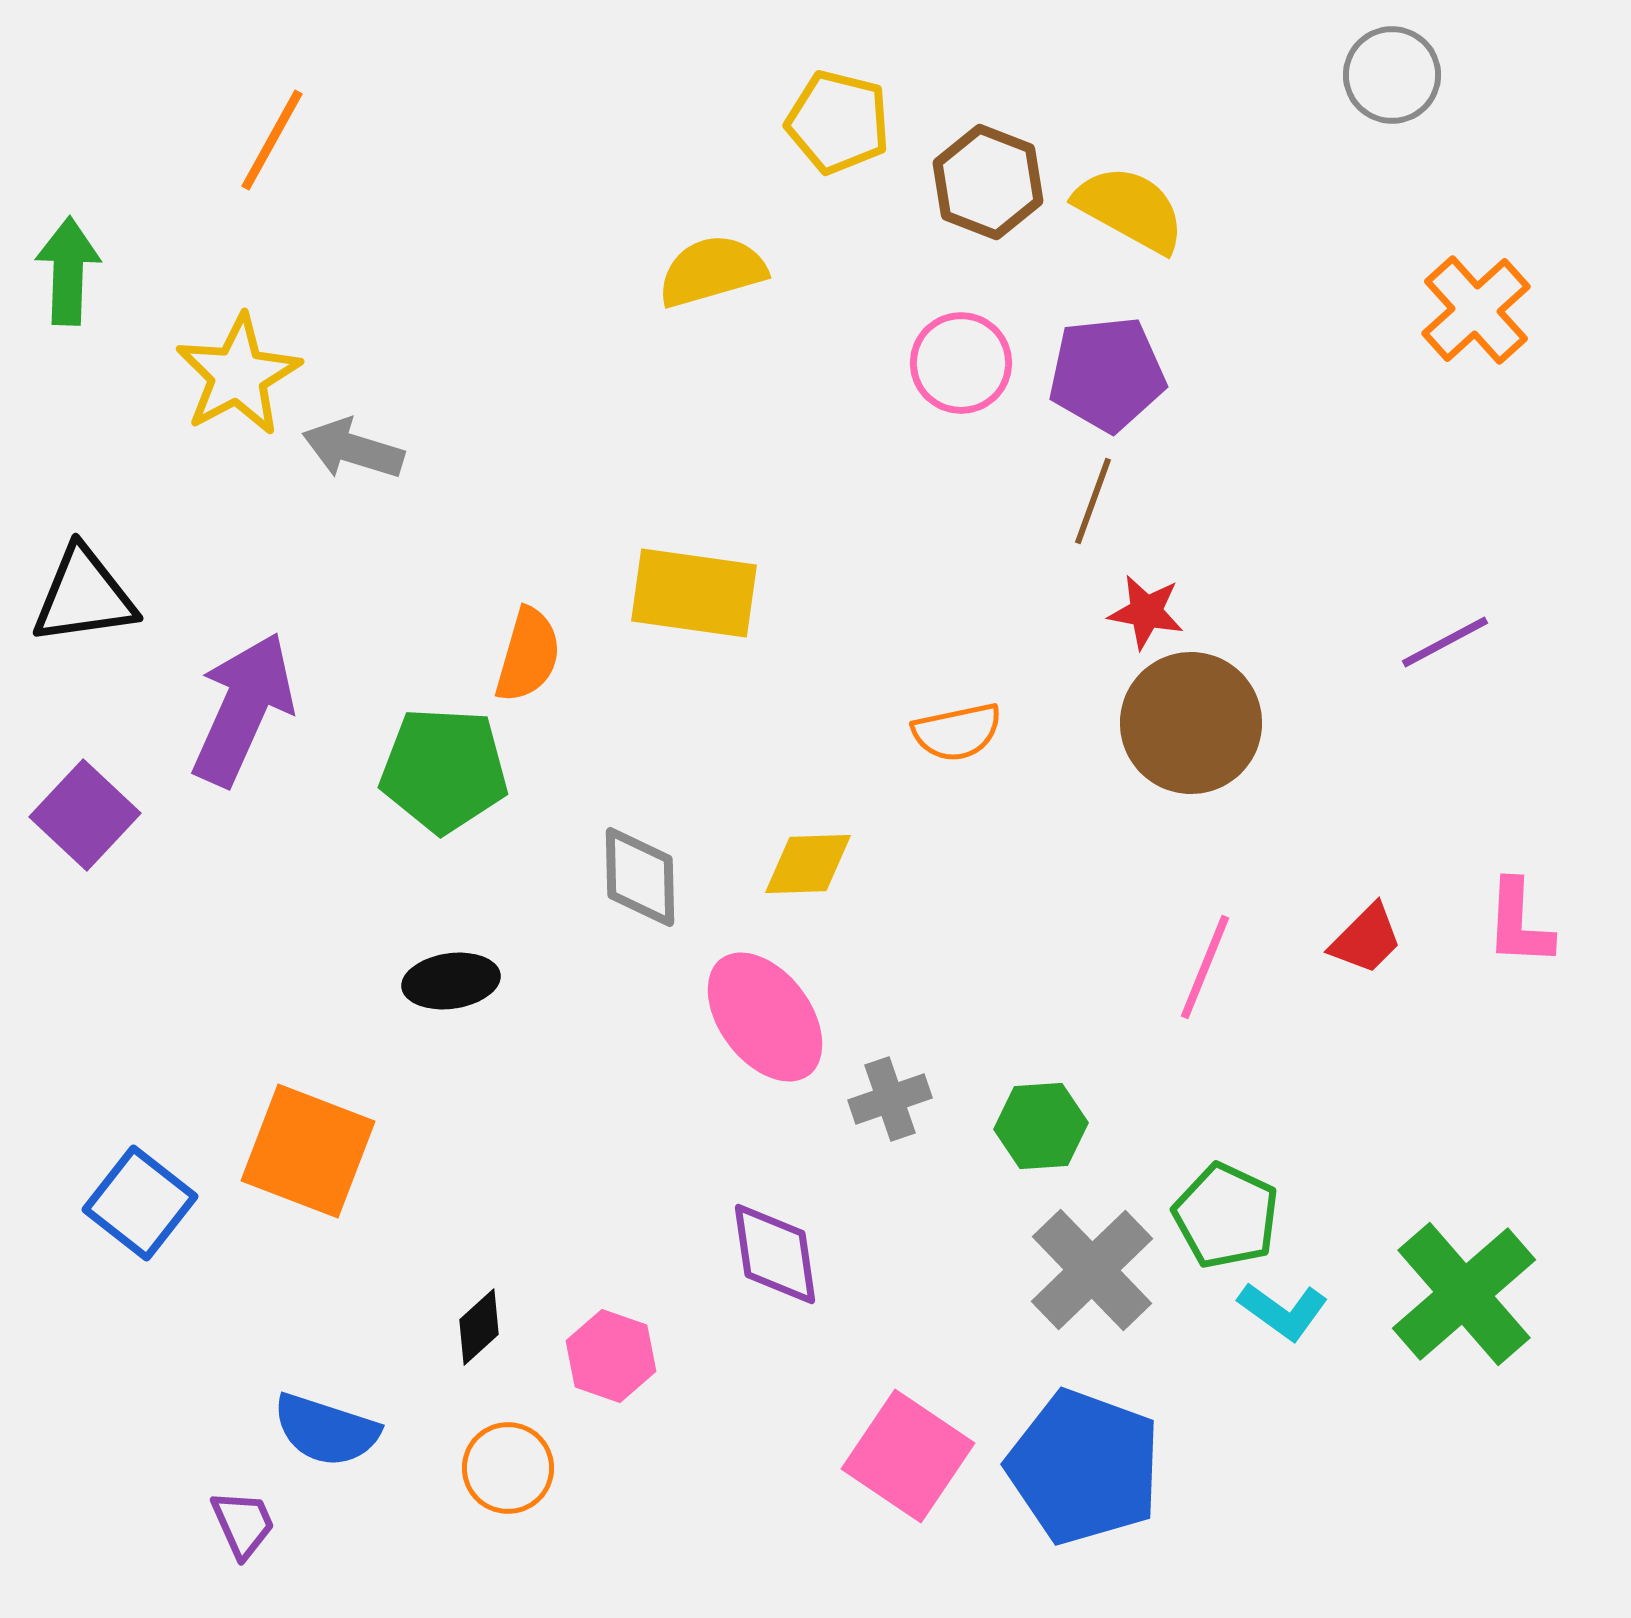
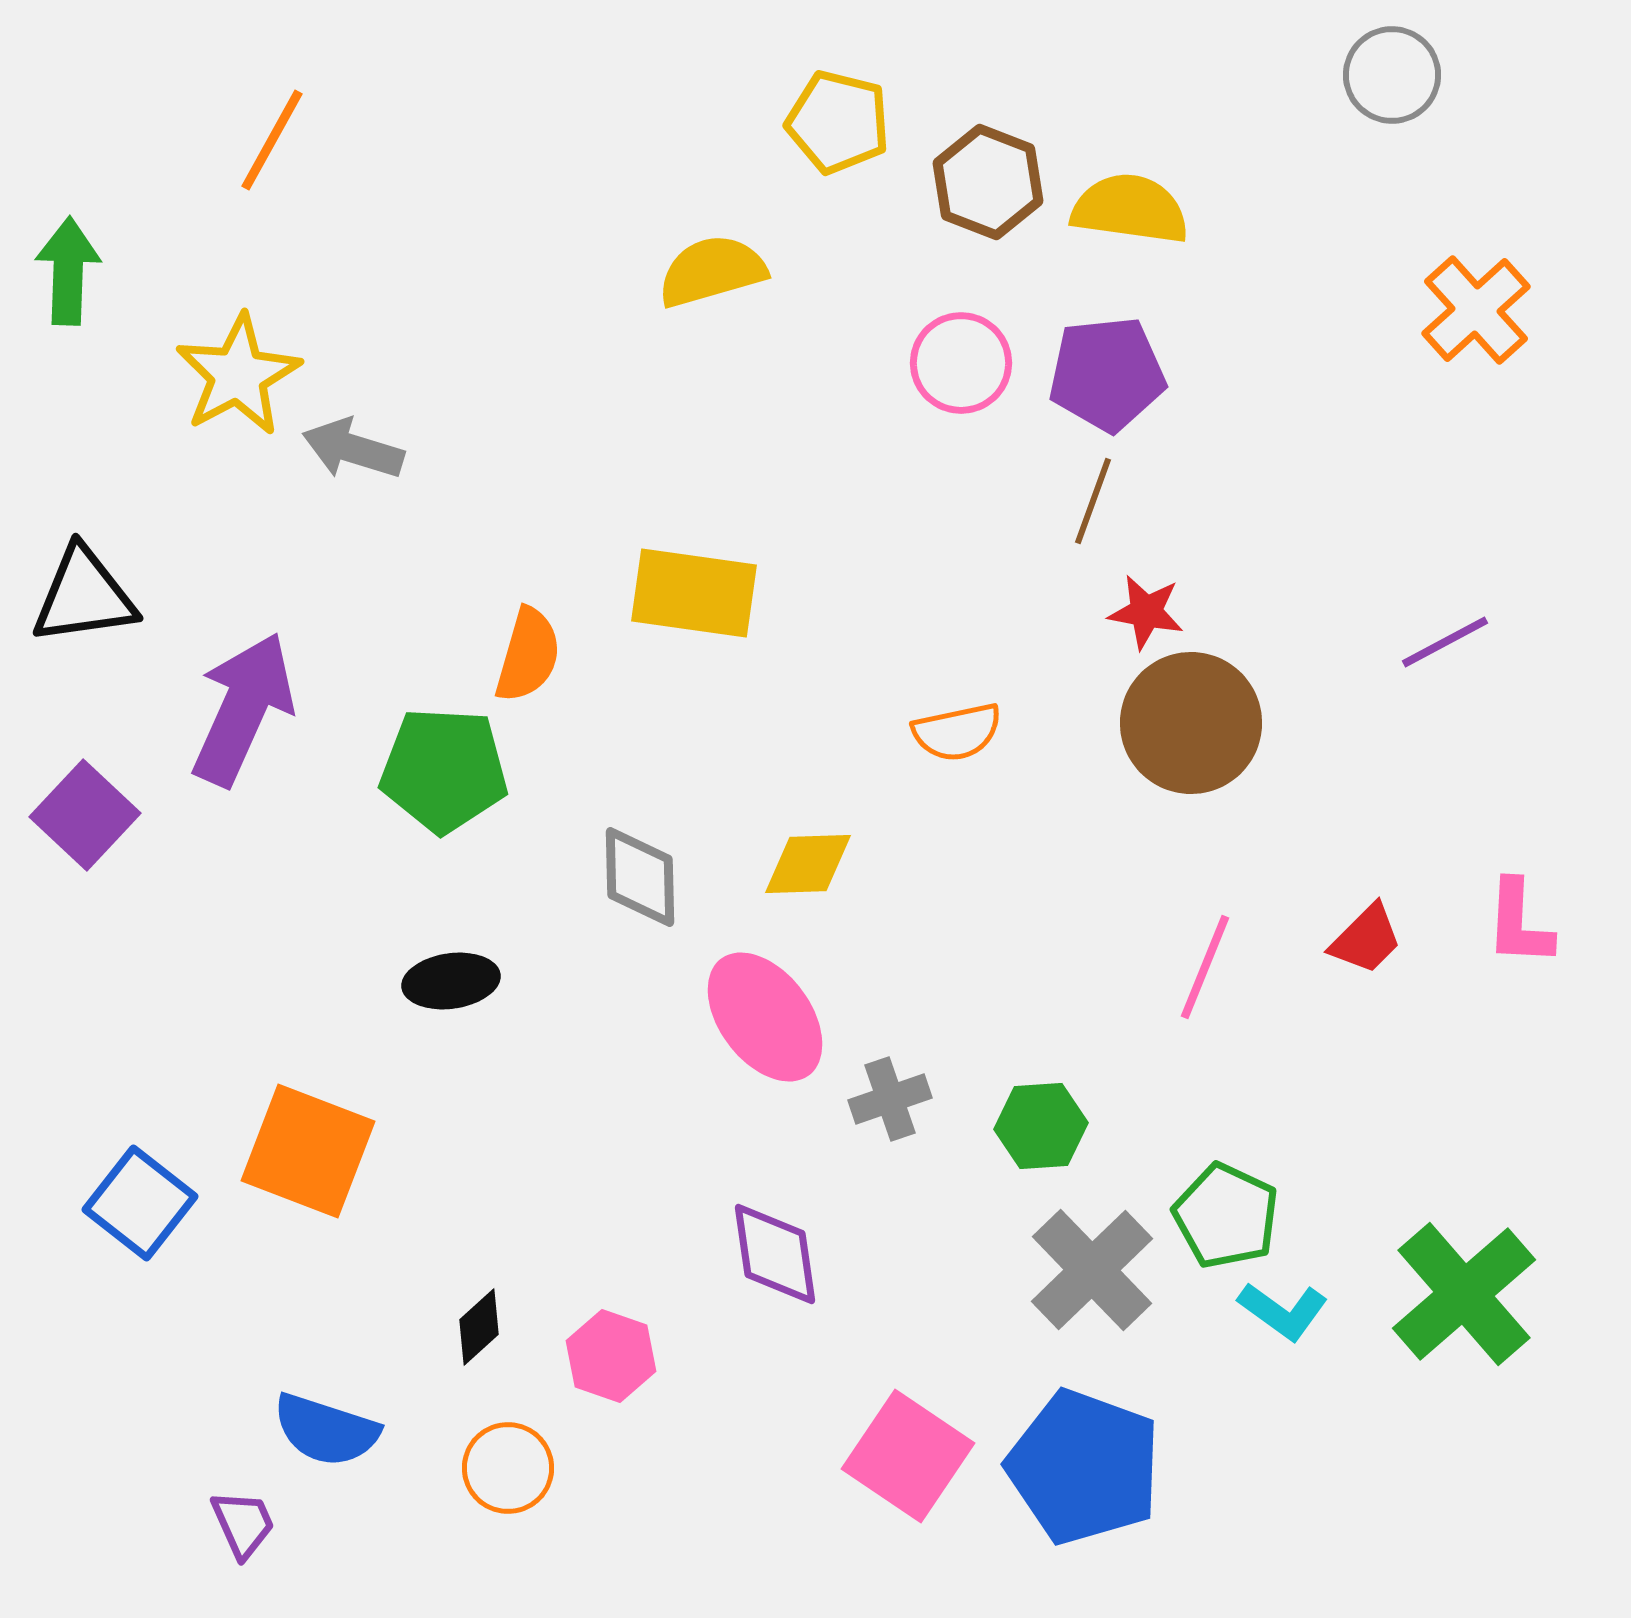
yellow semicircle at (1130, 209): rotated 21 degrees counterclockwise
